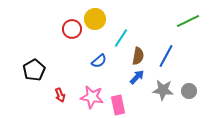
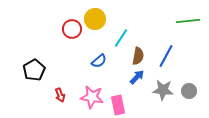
green line: rotated 20 degrees clockwise
